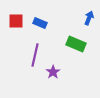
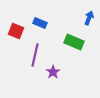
red square: moved 10 px down; rotated 21 degrees clockwise
green rectangle: moved 2 px left, 2 px up
